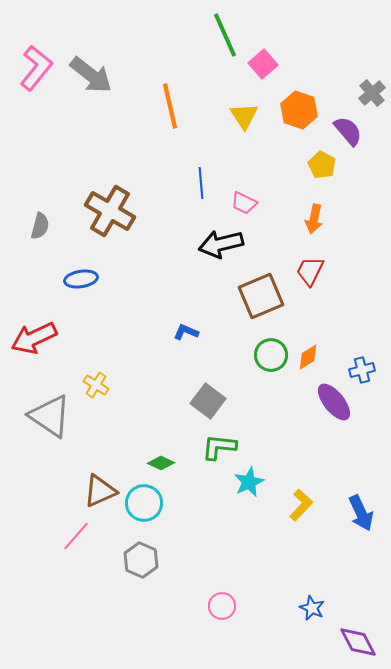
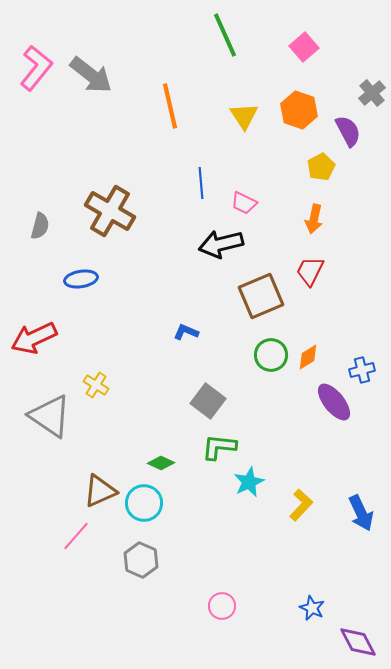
pink square: moved 41 px right, 17 px up
purple semicircle: rotated 12 degrees clockwise
yellow pentagon: moved 1 px left, 2 px down; rotated 16 degrees clockwise
